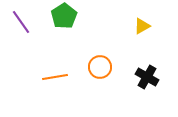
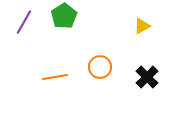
purple line: moved 3 px right; rotated 65 degrees clockwise
black cross: rotated 15 degrees clockwise
